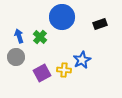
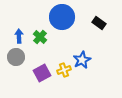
black rectangle: moved 1 px left, 1 px up; rotated 56 degrees clockwise
blue arrow: rotated 16 degrees clockwise
yellow cross: rotated 24 degrees counterclockwise
